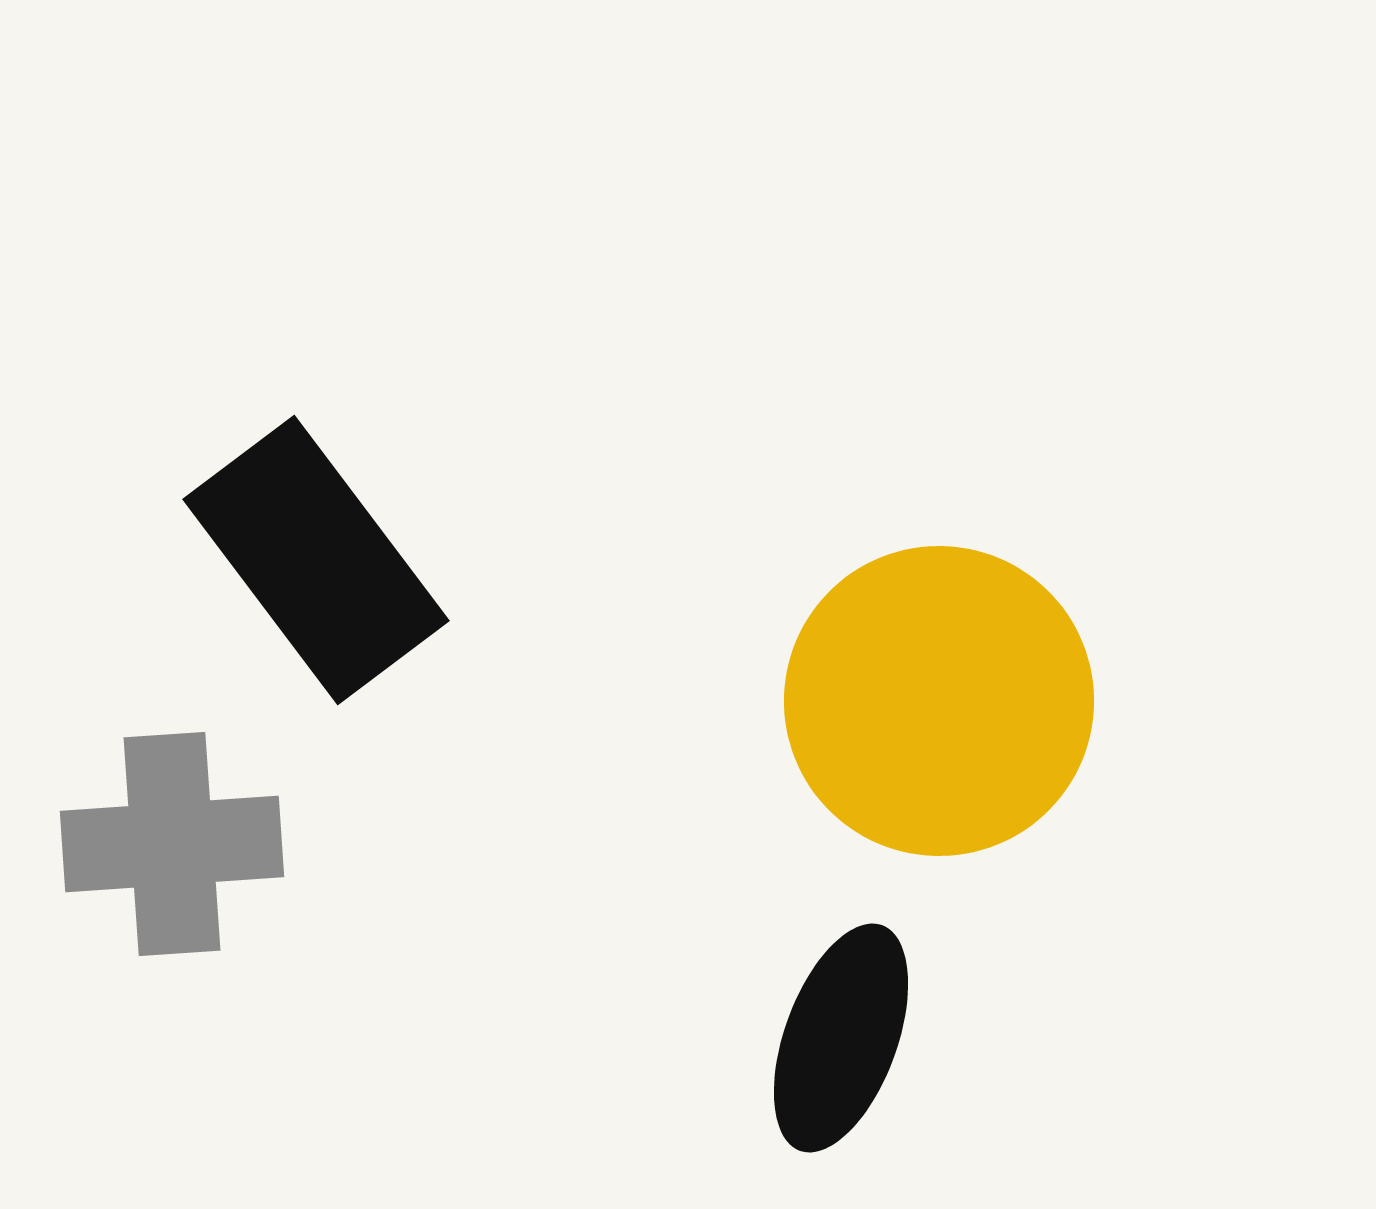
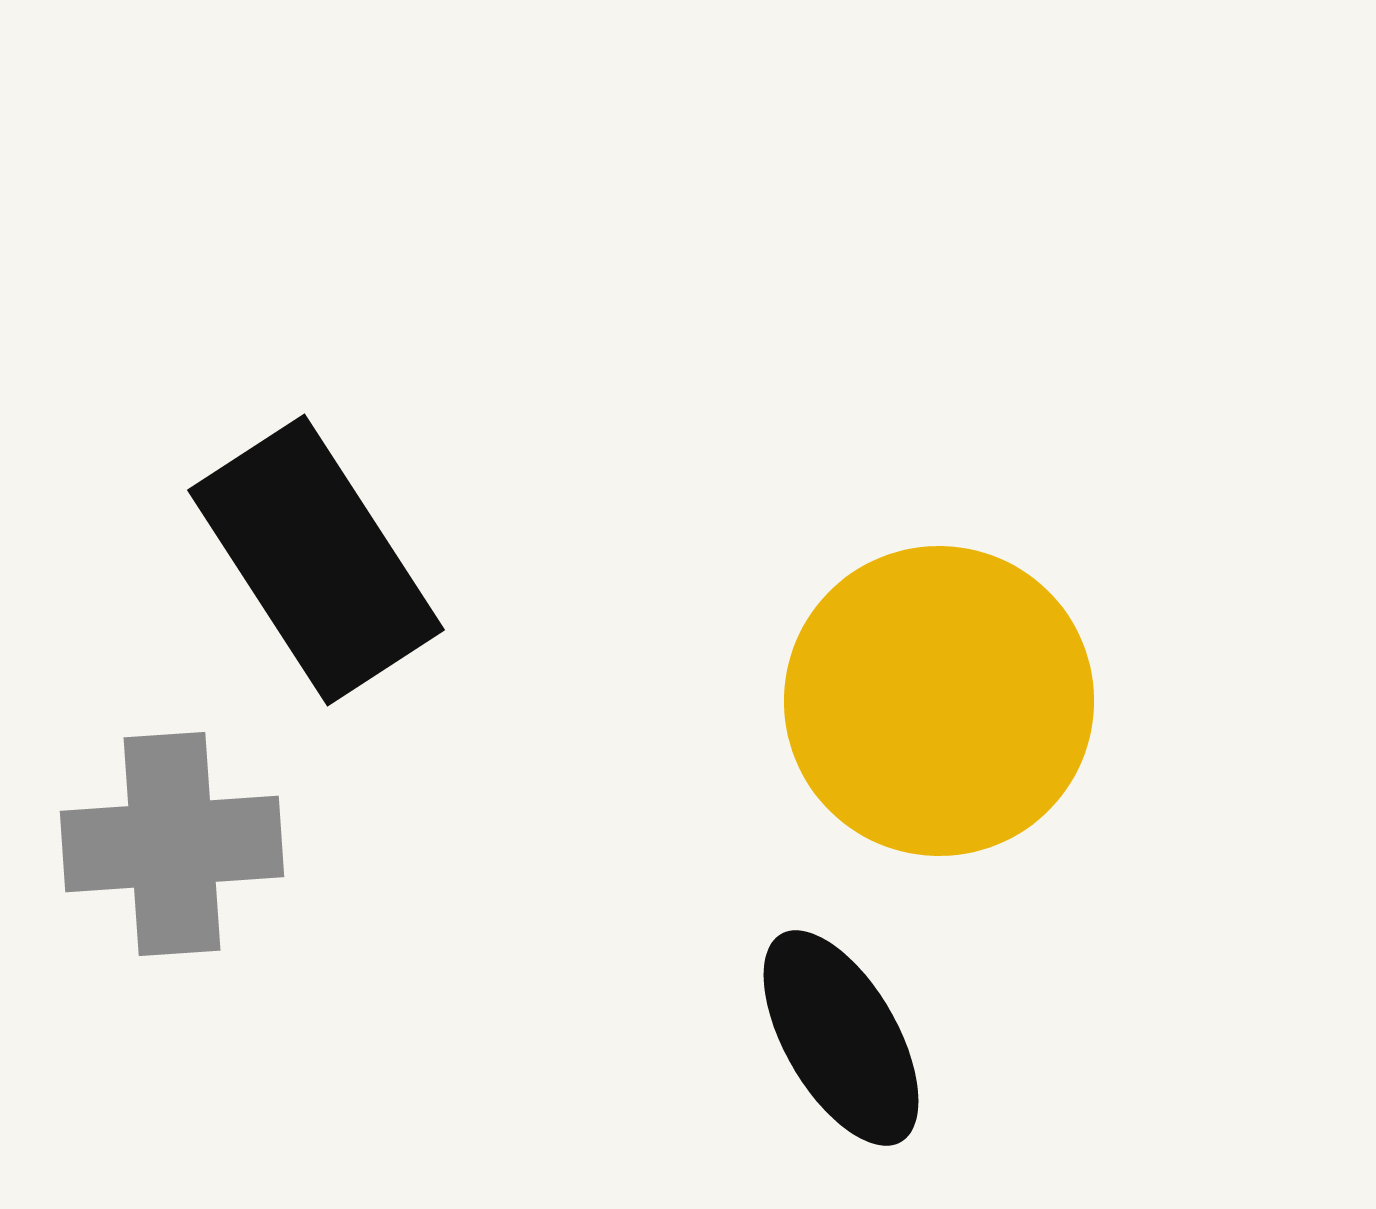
black rectangle: rotated 4 degrees clockwise
black ellipse: rotated 50 degrees counterclockwise
